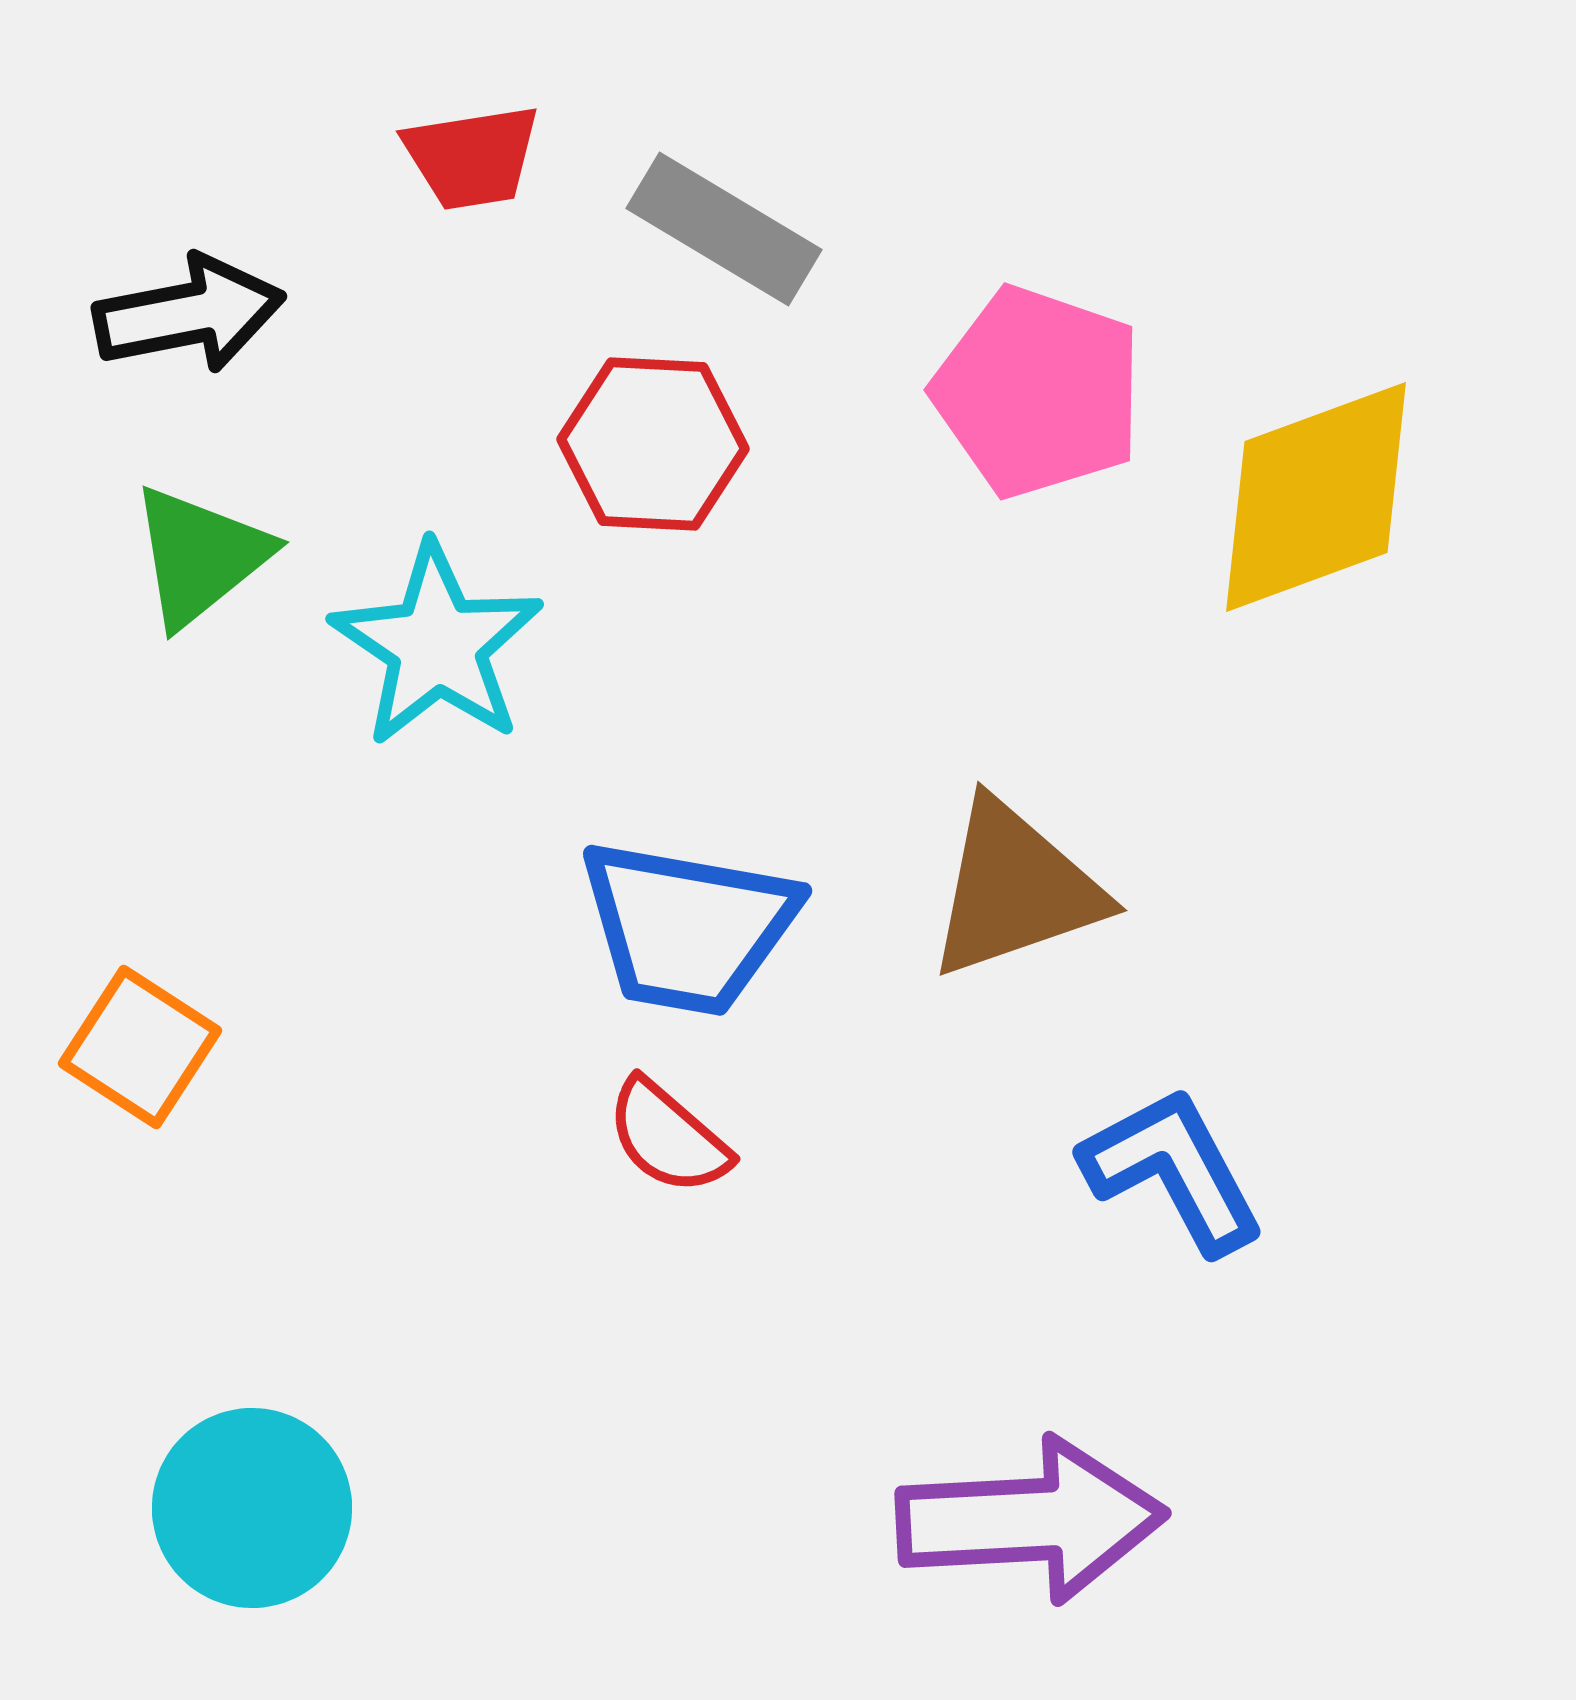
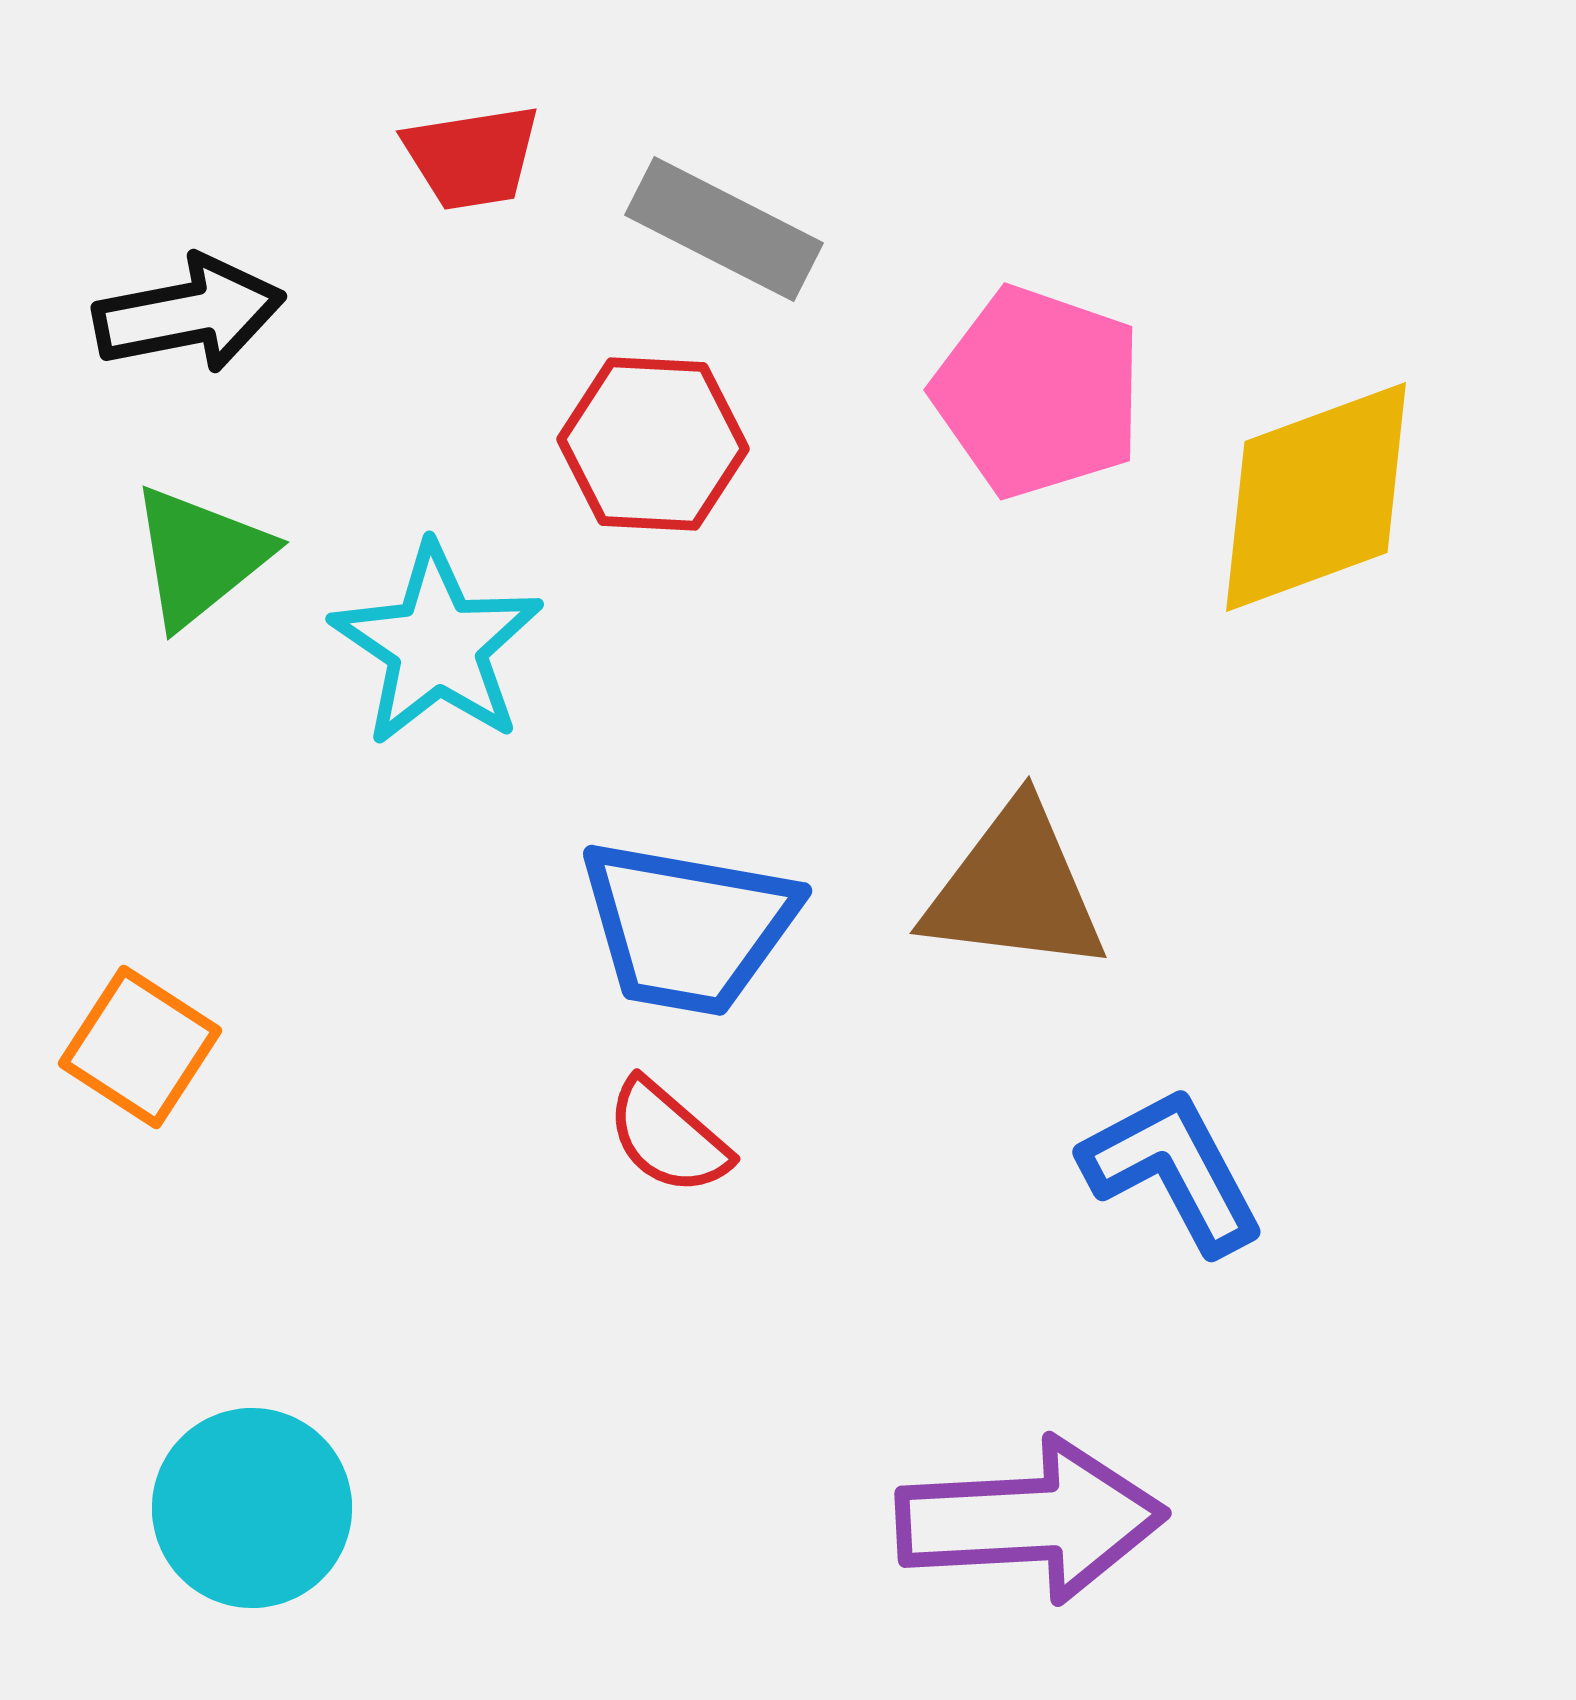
gray rectangle: rotated 4 degrees counterclockwise
brown triangle: rotated 26 degrees clockwise
